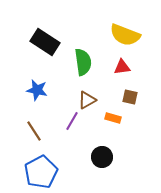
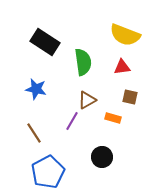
blue star: moved 1 px left, 1 px up
brown line: moved 2 px down
blue pentagon: moved 7 px right
